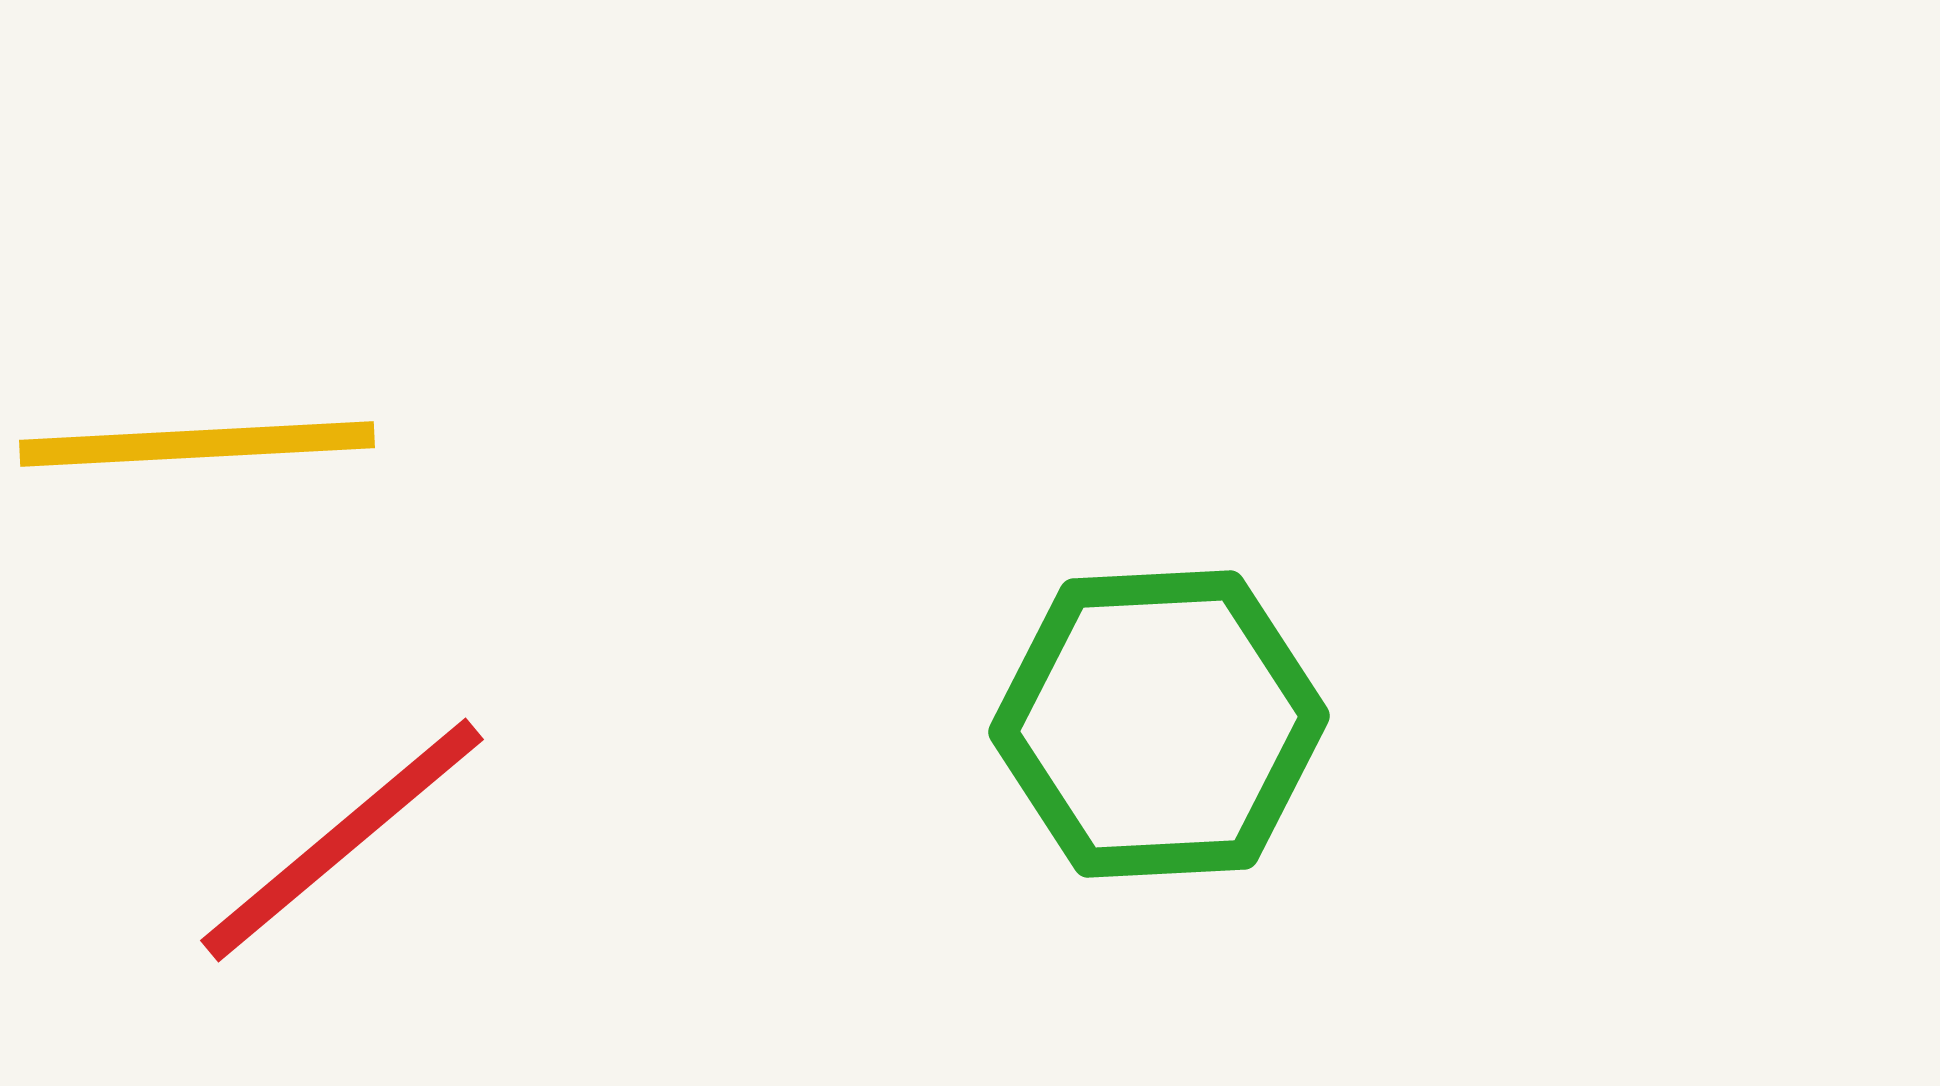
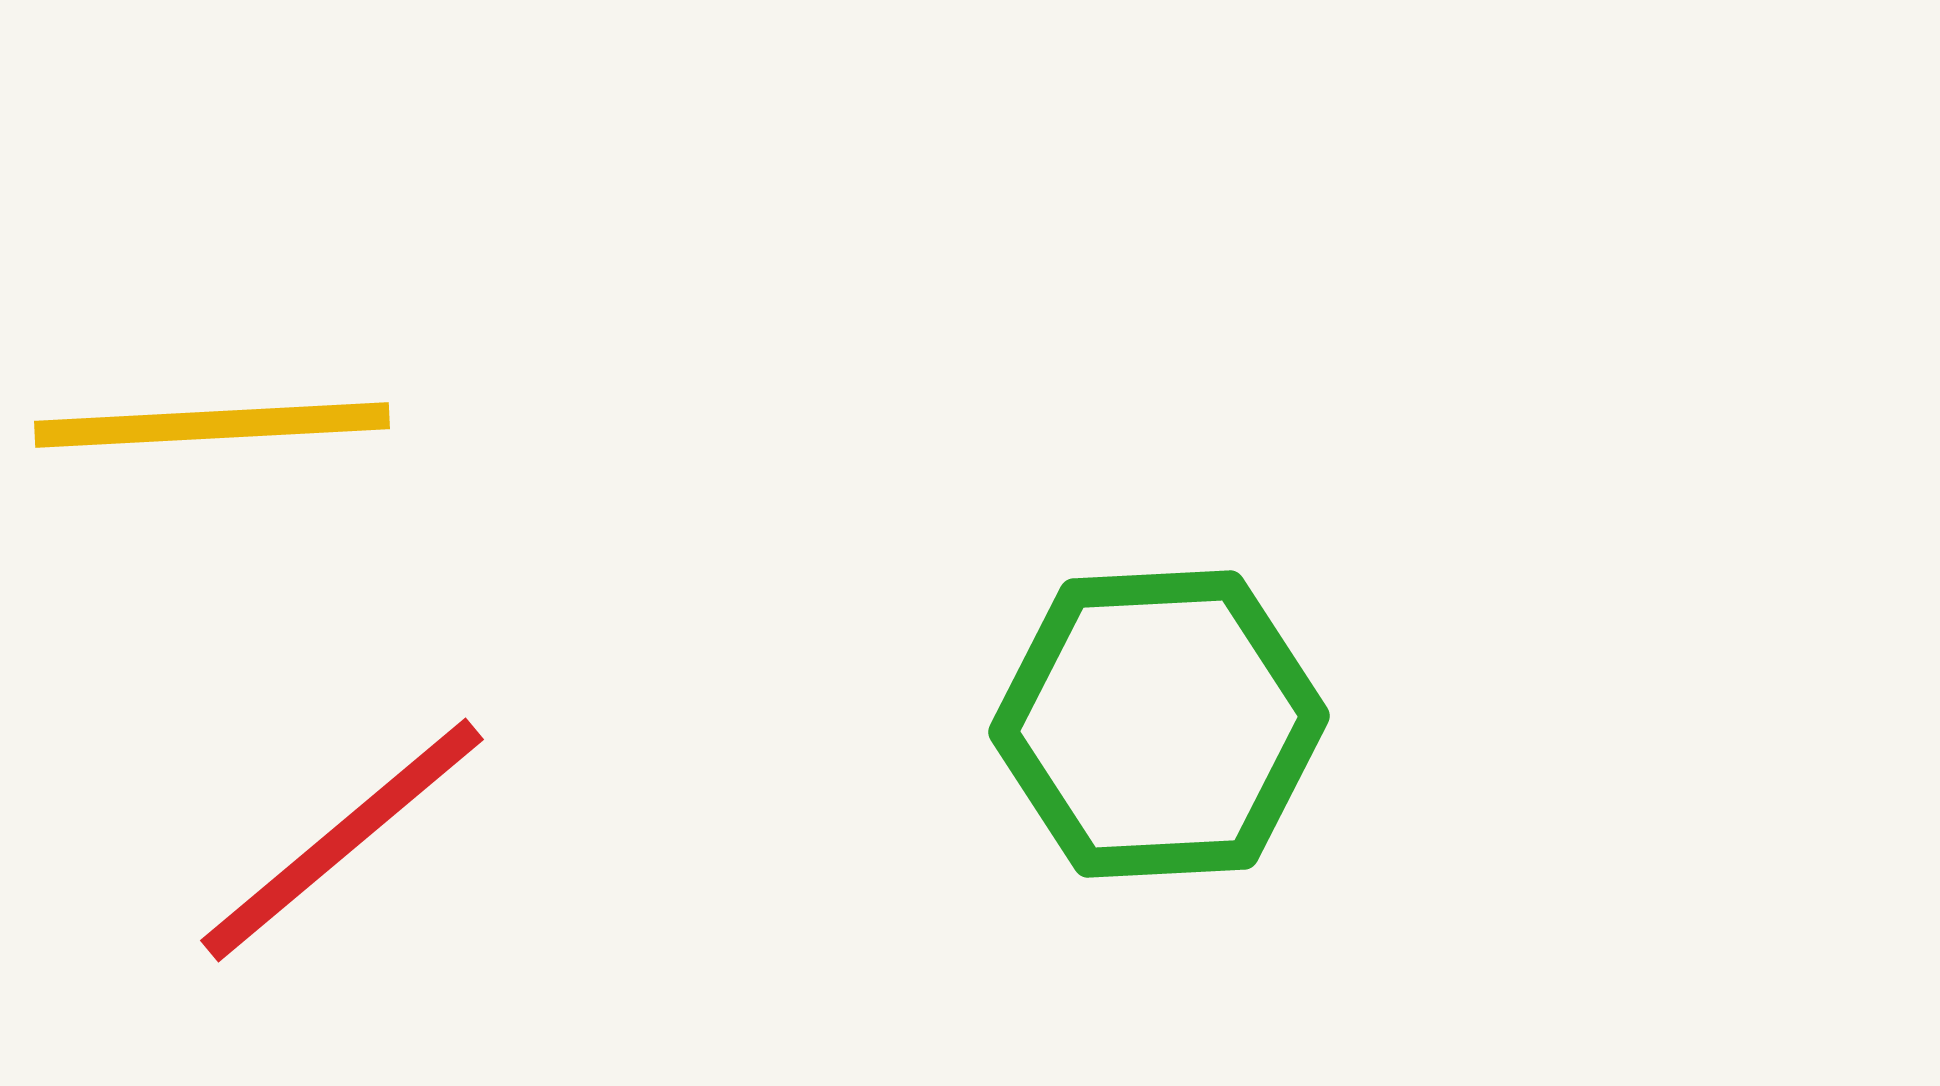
yellow line: moved 15 px right, 19 px up
